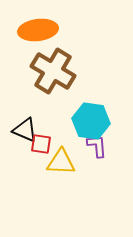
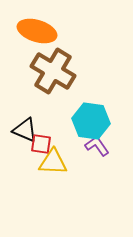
orange ellipse: moved 1 px left, 1 px down; rotated 24 degrees clockwise
purple L-shape: rotated 30 degrees counterclockwise
yellow triangle: moved 8 px left
